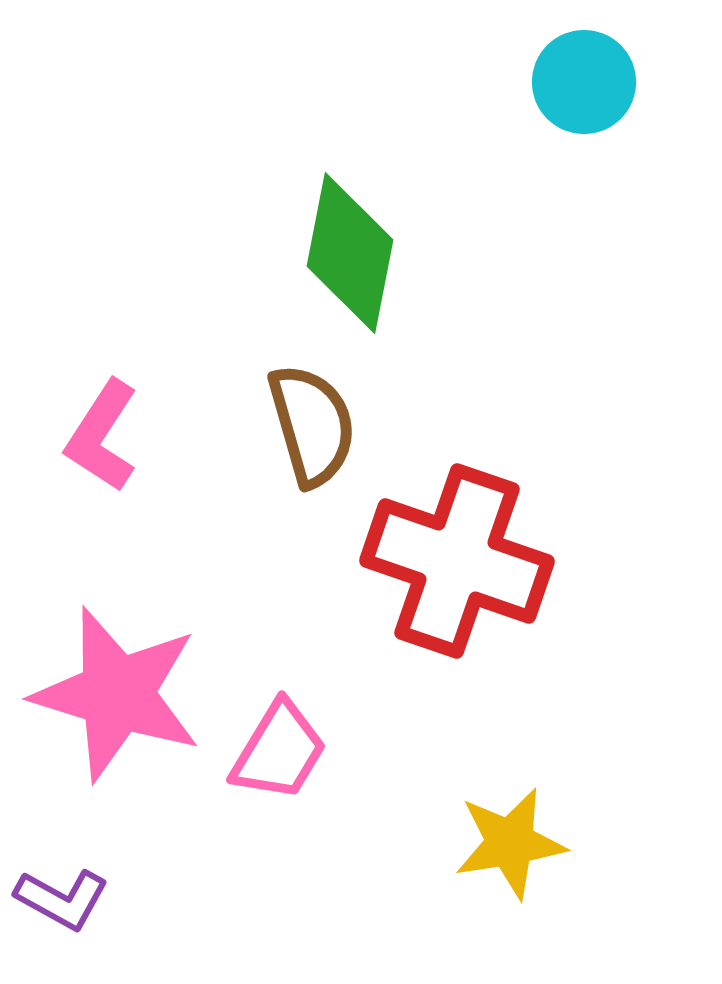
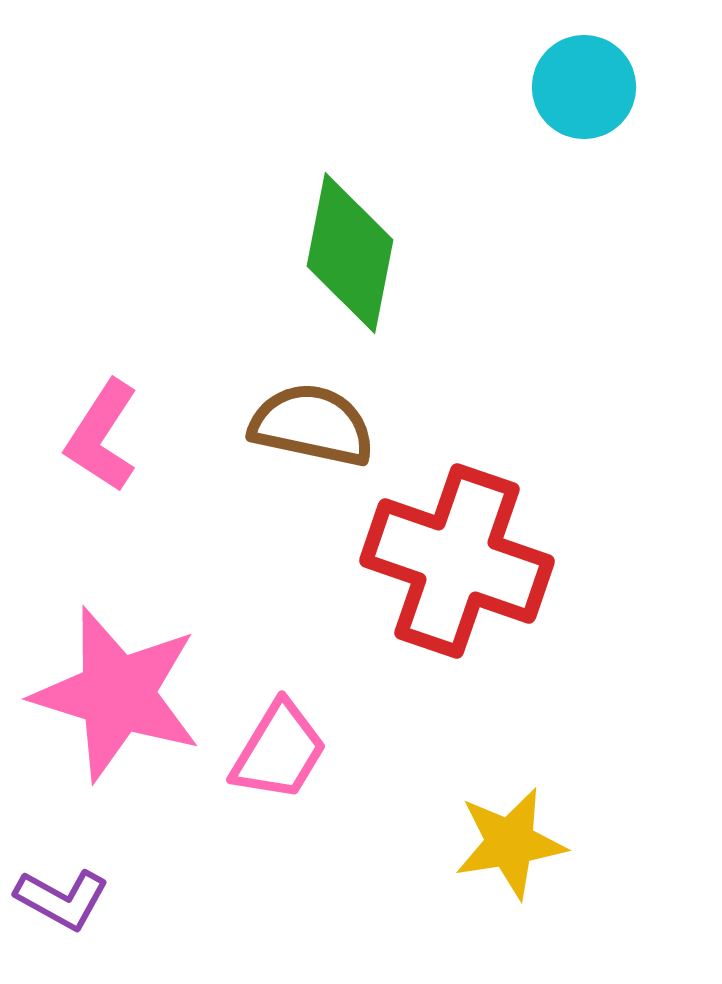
cyan circle: moved 5 px down
brown semicircle: rotated 62 degrees counterclockwise
